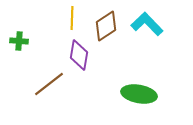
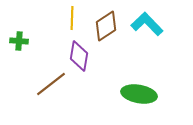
purple diamond: moved 1 px down
brown line: moved 2 px right
